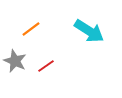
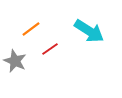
red line: moved 4 px right, 17 px up
